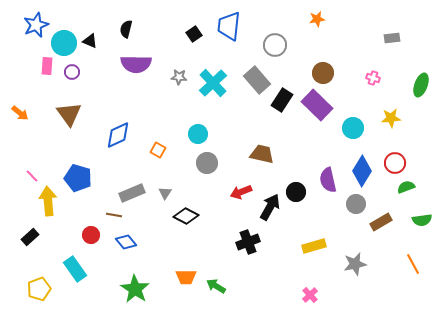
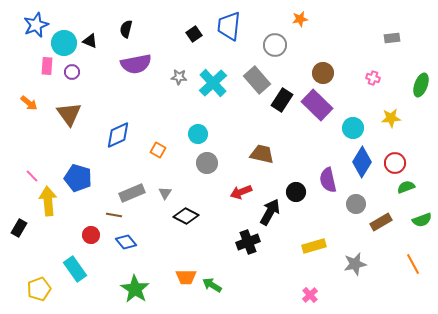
orange star at (317, 19): moved 17 px left
purple semicircle at (136, 64): rotated 12 degrees counterclockwise
orange arrow at (20, 113): moved 9 px right, 10 px up
blue diamond at (362, 171): moved 9 px up
black arrow at (270, 207): moved 5 px down
green semicircle at (422, 220): rotated 12 degrees counterclockwise
black rectangle at (30, 237): moved 11 px left, 9 px up; rotated 18 degrees counterclockwise
green arrow at (216, 286): moved 4 px left, 1 px up
